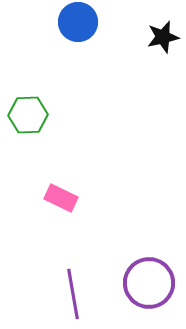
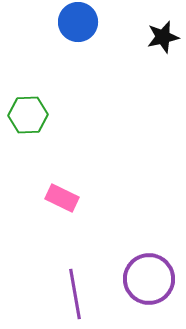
pink rectangle: moved 1 px right
purple circle: moved 4 px up
purple line: moved 2 px right
